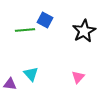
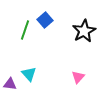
blue square: rotated 21 degrees clockwise
green line: rotated 66 degrees counterclockwise
cyan triangle: moved 2 px left
